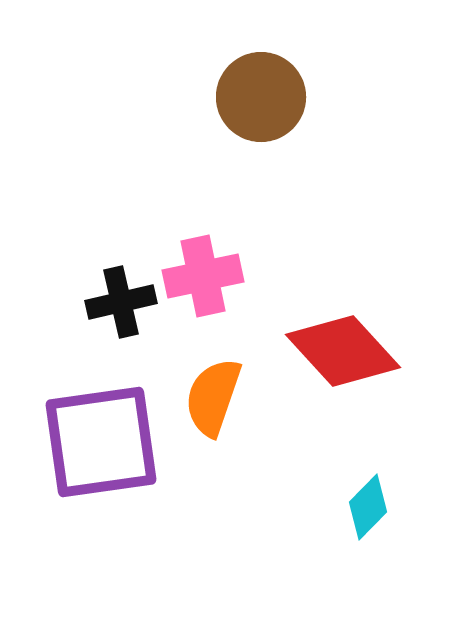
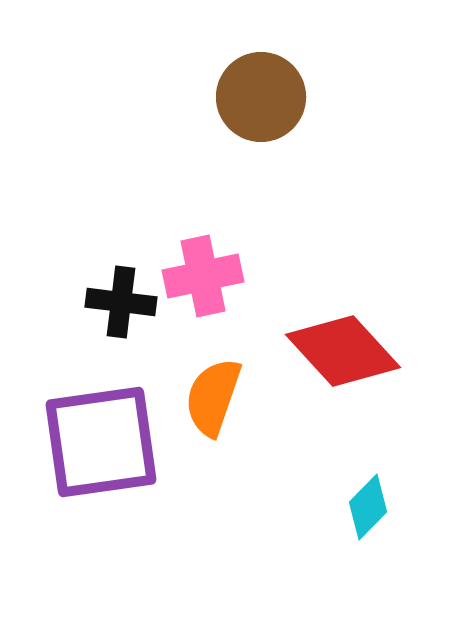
black cross: rotated 20 degrees clockwise
